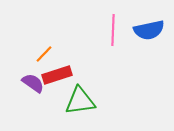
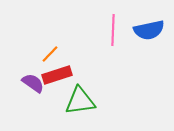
orange line: moved 6 px right
